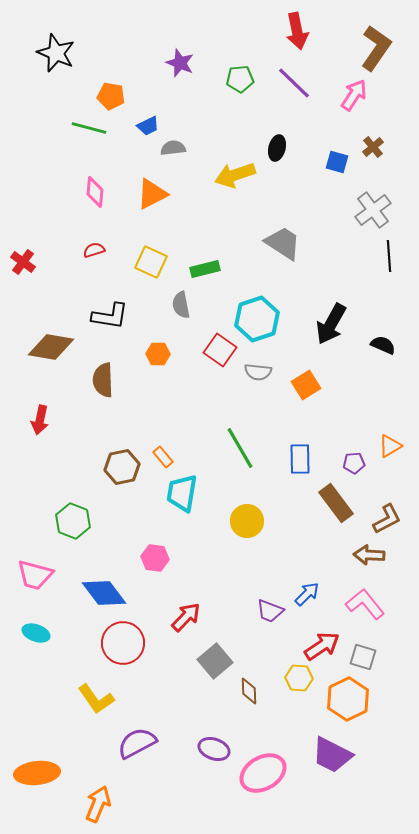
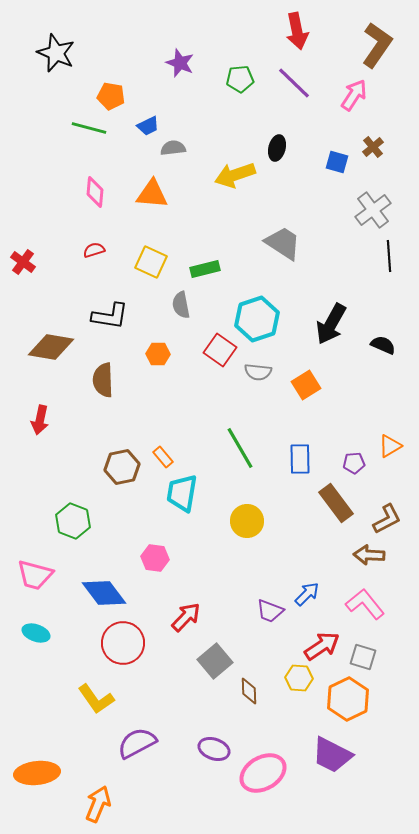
brown L-shape at (376, 48): moved 1 px right, 3 px up
orange triangle at (152, 194): rotated 32 degrees clockwise
